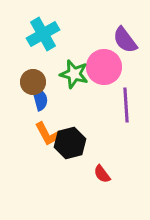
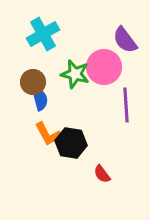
green star: moved 1 px right
black hexagon: moved 1 px right; rotated 24 degrees clockwise
